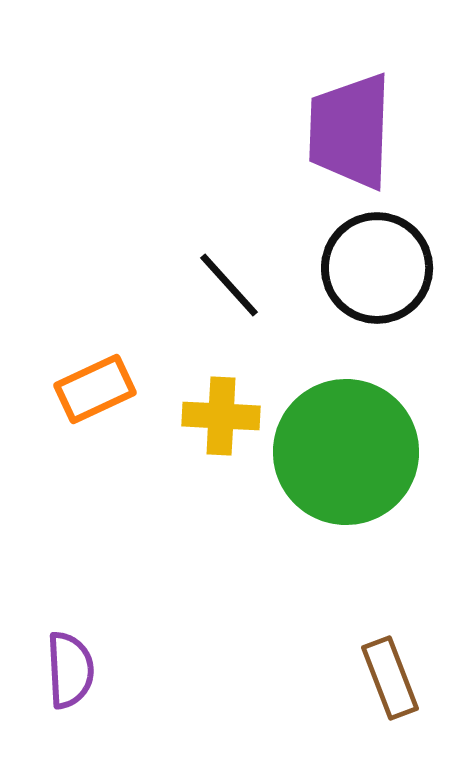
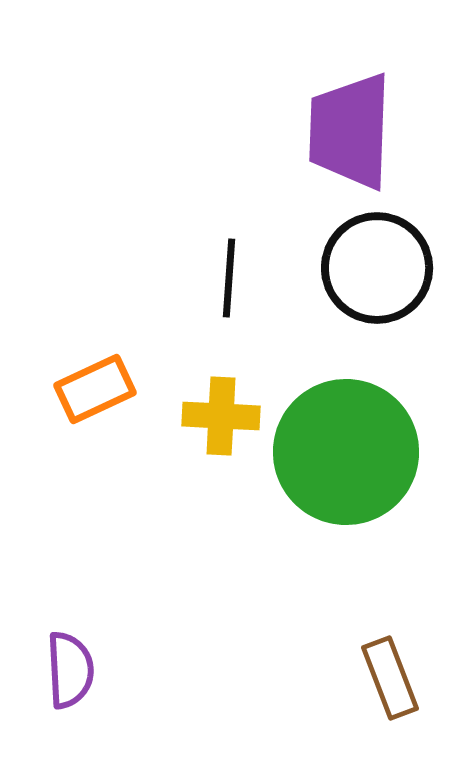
black line: moved 7 px up; rotated 46 degrees clockwise
